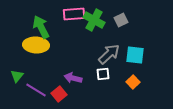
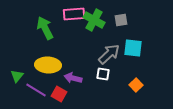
gray square: rotated 16 degrees clockwise
green arrow: moved 4 px right, 1 px down
yellow ellipse: moved 12 px right, 20 px down
cyan square: moved 2 px left, 7 px up
white square: rotated 16 degrees clockwise
orange square: moved 3 px right, 3 px down
red square: rotated 21 degrees counterclockwise
